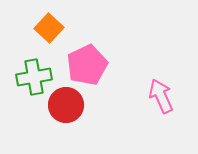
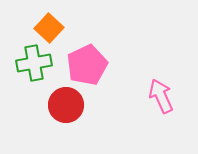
green cross: moved 14 px up
